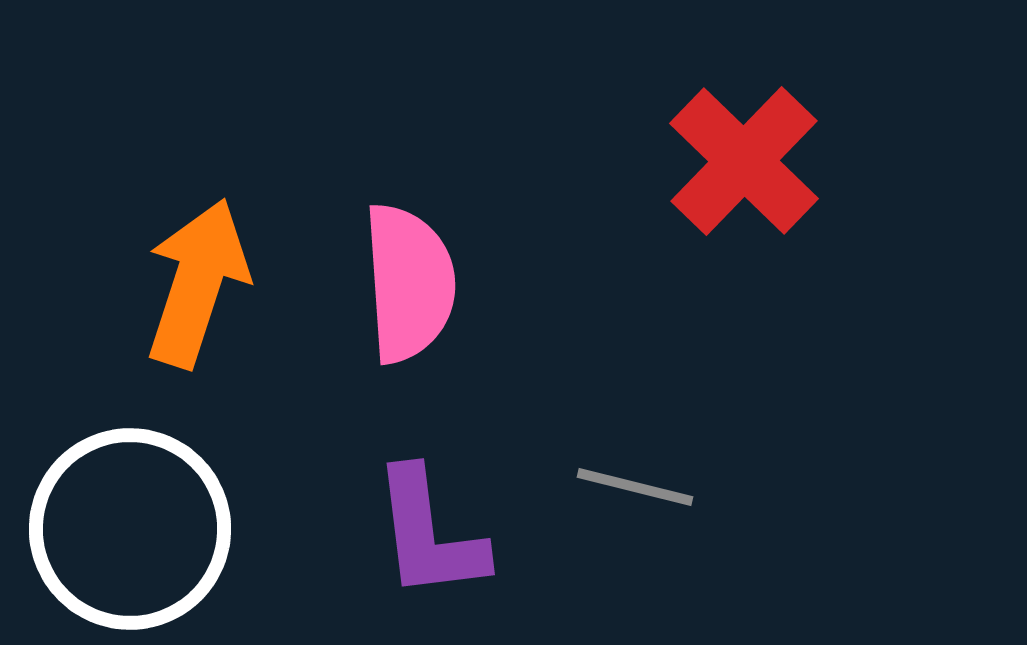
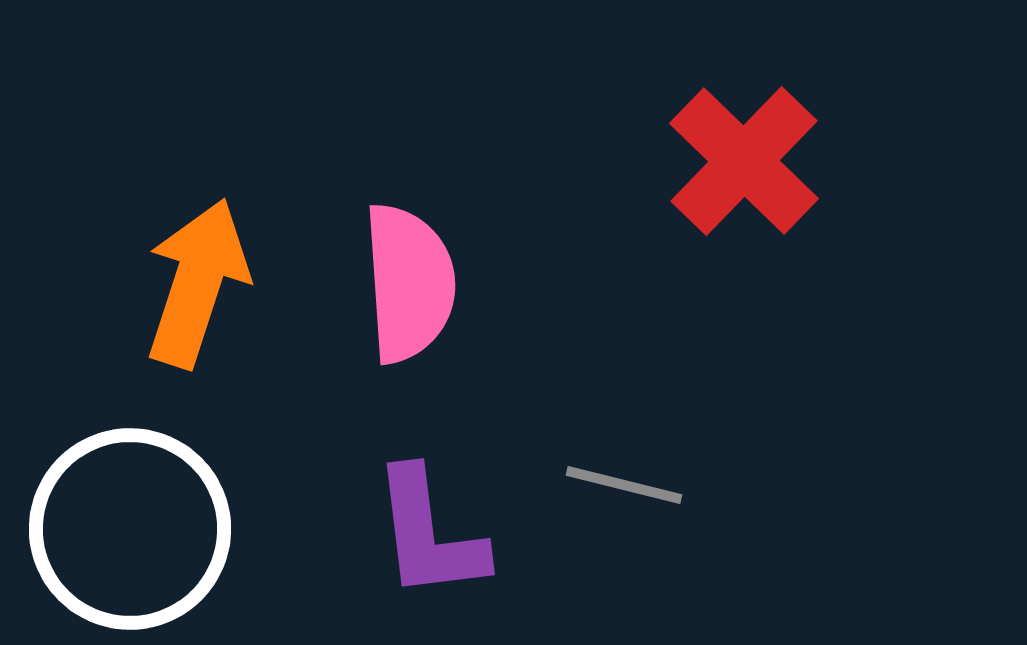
gray line: moved 11 px left, 2 px up
